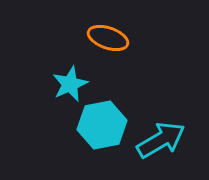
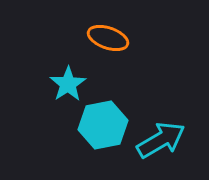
cyan star: moved 2 px left; rotated 9 degrees counterclockwise
cyan hexagon: moved 1 px right
